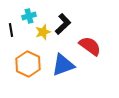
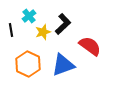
cyan cross: rotated 24 degrees counterclockwise
